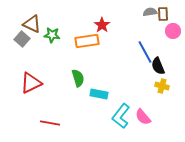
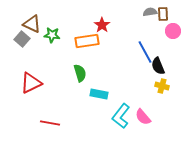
green semicircle: moved 2 px right, 5 px up
